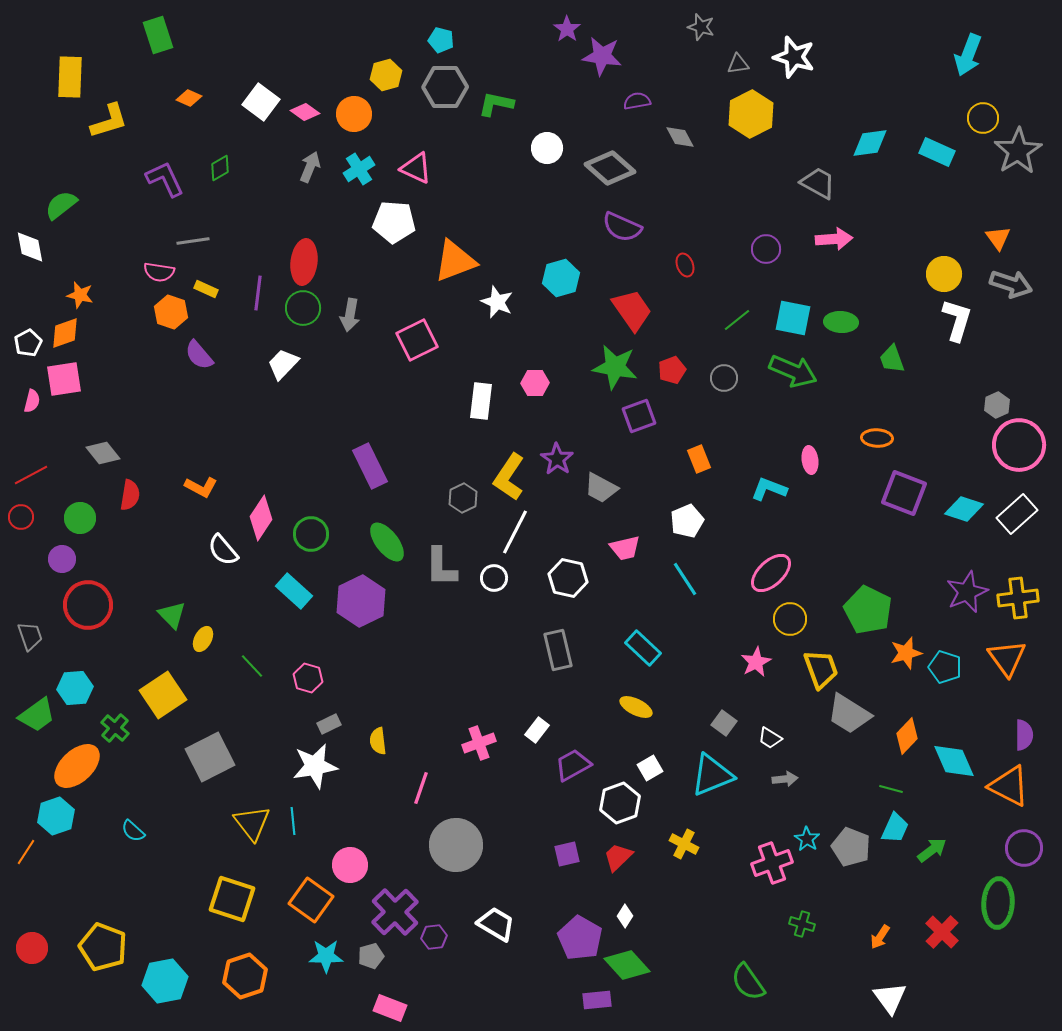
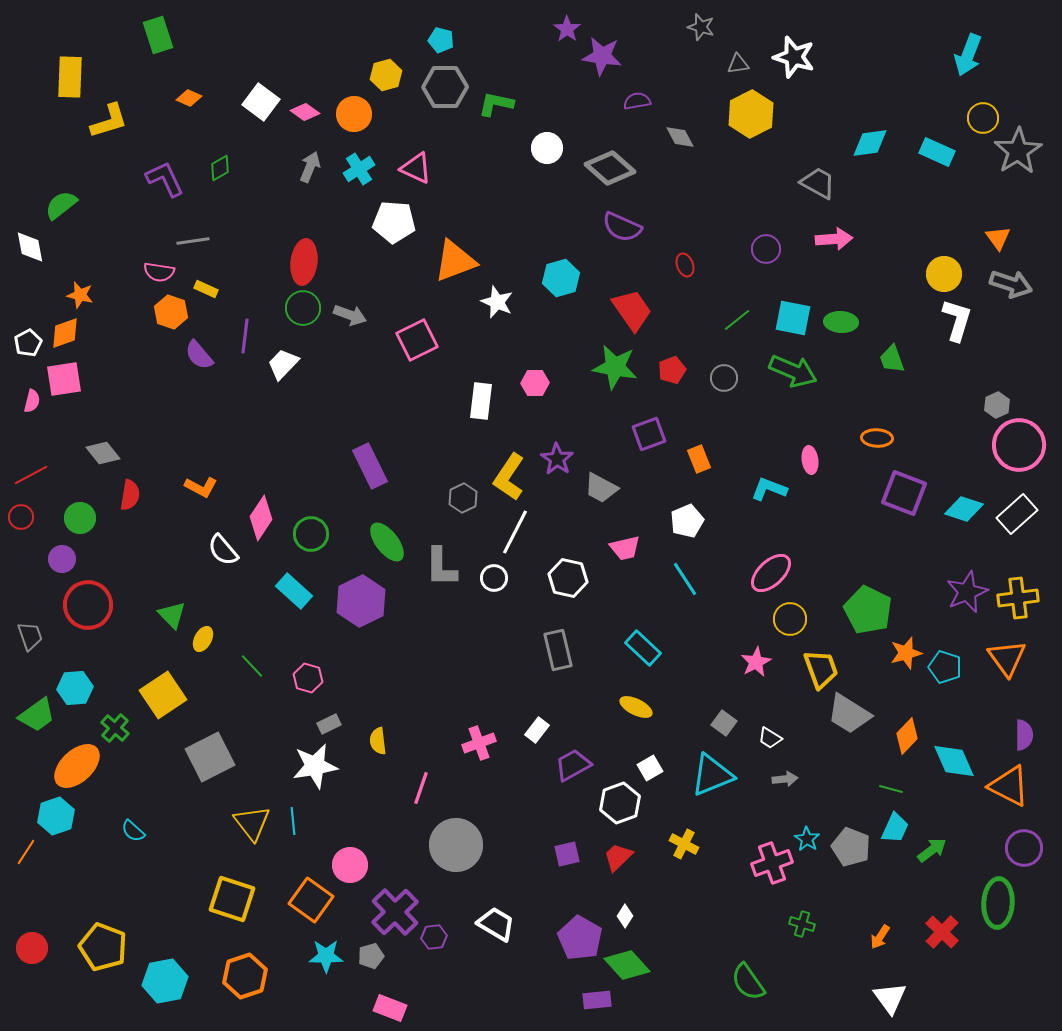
purple line at (258, 293): moved 13 px left, 43 px down
gray arrow at (350, 315): rotated 80 degrees counterclockwise
purple square at (639, 416): moved 10 px right, 18 px down
